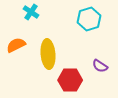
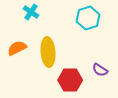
cyan hexagon: moved 1 px left, 1 px up
orange semicircle: moved 1 px right, 3 px down
yellow ellipse: moved 2 px up
purple semicircle: moved 4 px down
